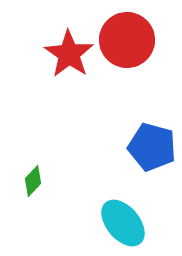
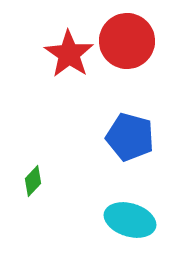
red circle: moved 1 px down
blue pentagon: moved 22 px left, 10 px up
cyan ellipse: moved 7 px right, 3 px up; rotated 33 degrees counterclockwise
